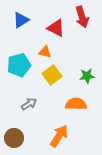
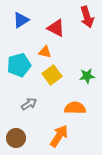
red arrow: moved 5 px right
orange semicircle: moved 1 px left, 4 px down
brown circle: moved 2 px right
